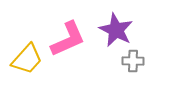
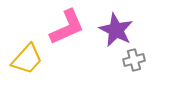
pink L-shape: moved 1 px left, 12 px up
gray cross: moved 1 px right, 1 px up; rotated 15 degrees counterclockwise
